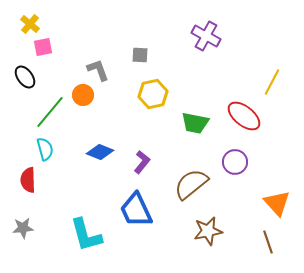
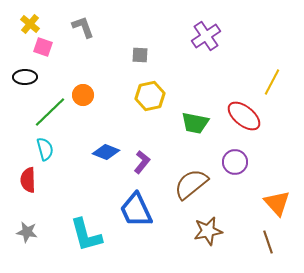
purple cross: rotated 28 degrees clockwise
pink square: rotated 30 degrees clockwise
gray L-shape: moved 15 px left, 43 px up
black ellipse: rotated 55 degrees counterclockwise
yellow hexagon: moved 3 px left, 2 px down
green line: rotated 6 degrees clockwise
blue diamond: moved 6 px right
gray star: moved 4 px right, 4 px down; rotated 15 degrees clockwise
